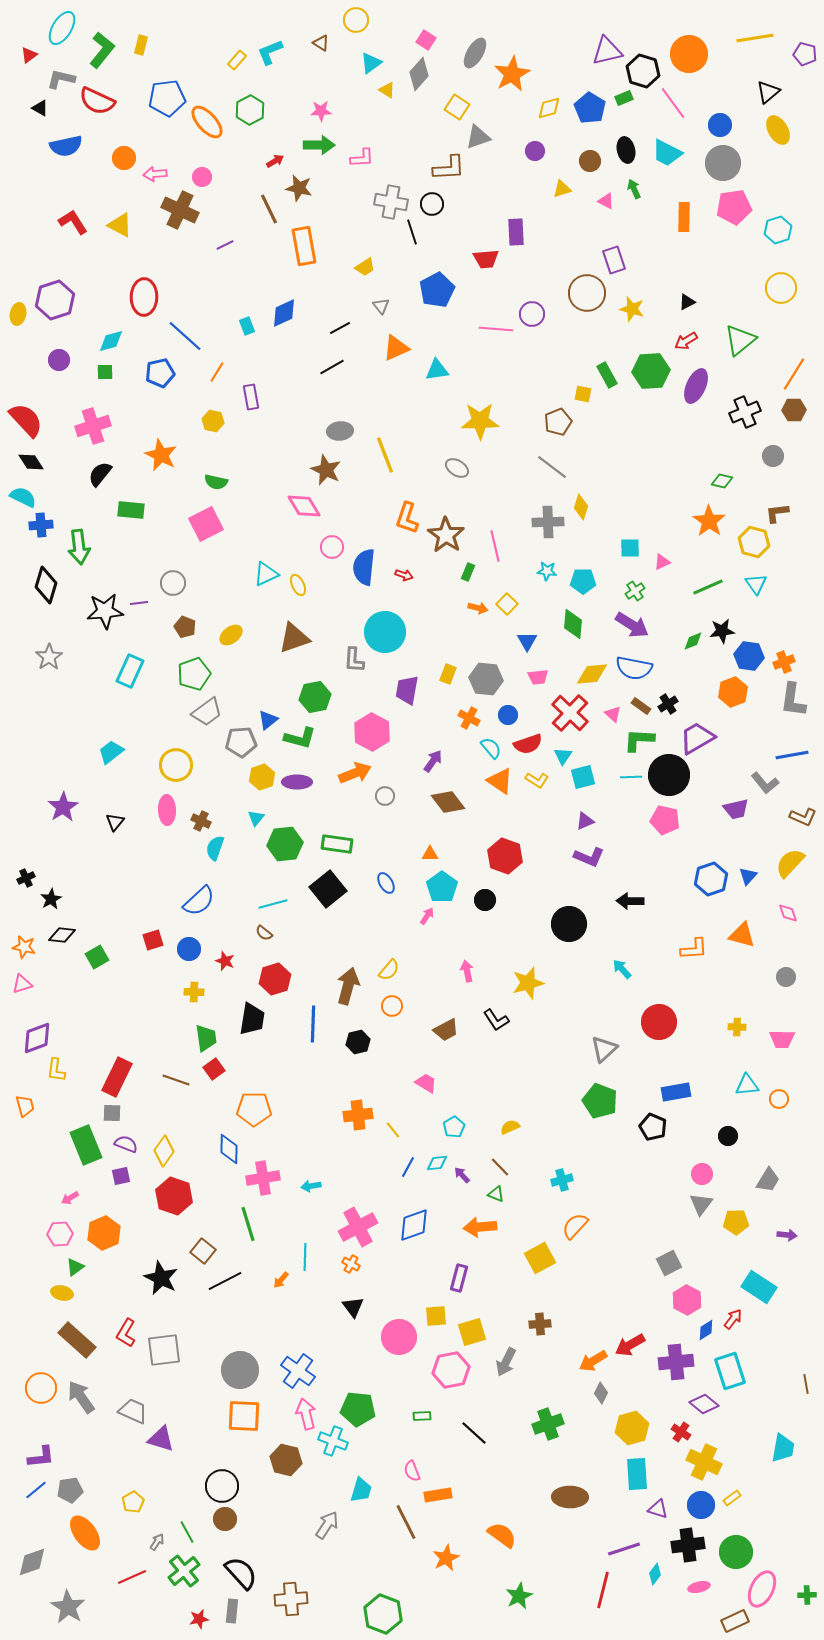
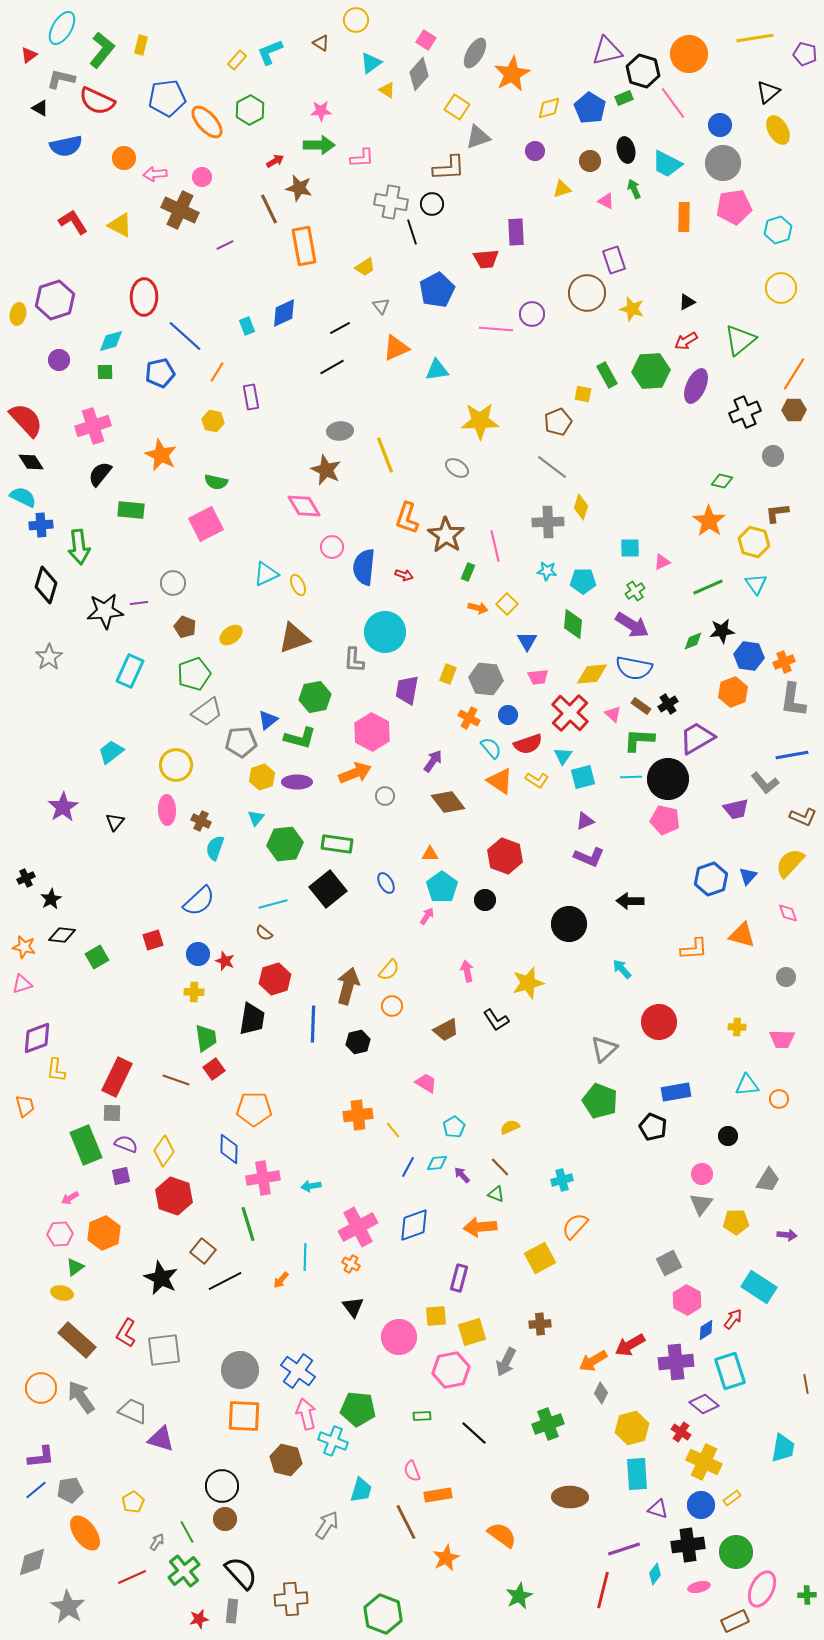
cyan trapezoid at (667, 153): moved 11 px down
black circle at (669, 775): moved 1 px left, 4 px down
blue circle at (189, 949): moved 9 px right, 5 px down
